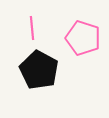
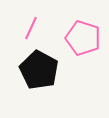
pink line: moved 1 px left; rotated 30 degrees clockwise
